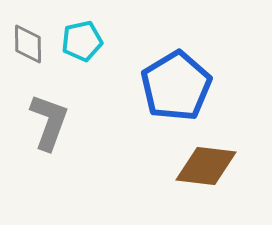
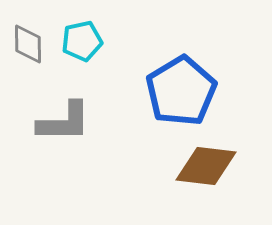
blue pentagon: moved 5 px right, 5 px down
gray L-shape: moved 15 px right; rotated 70 degrees clockwise
